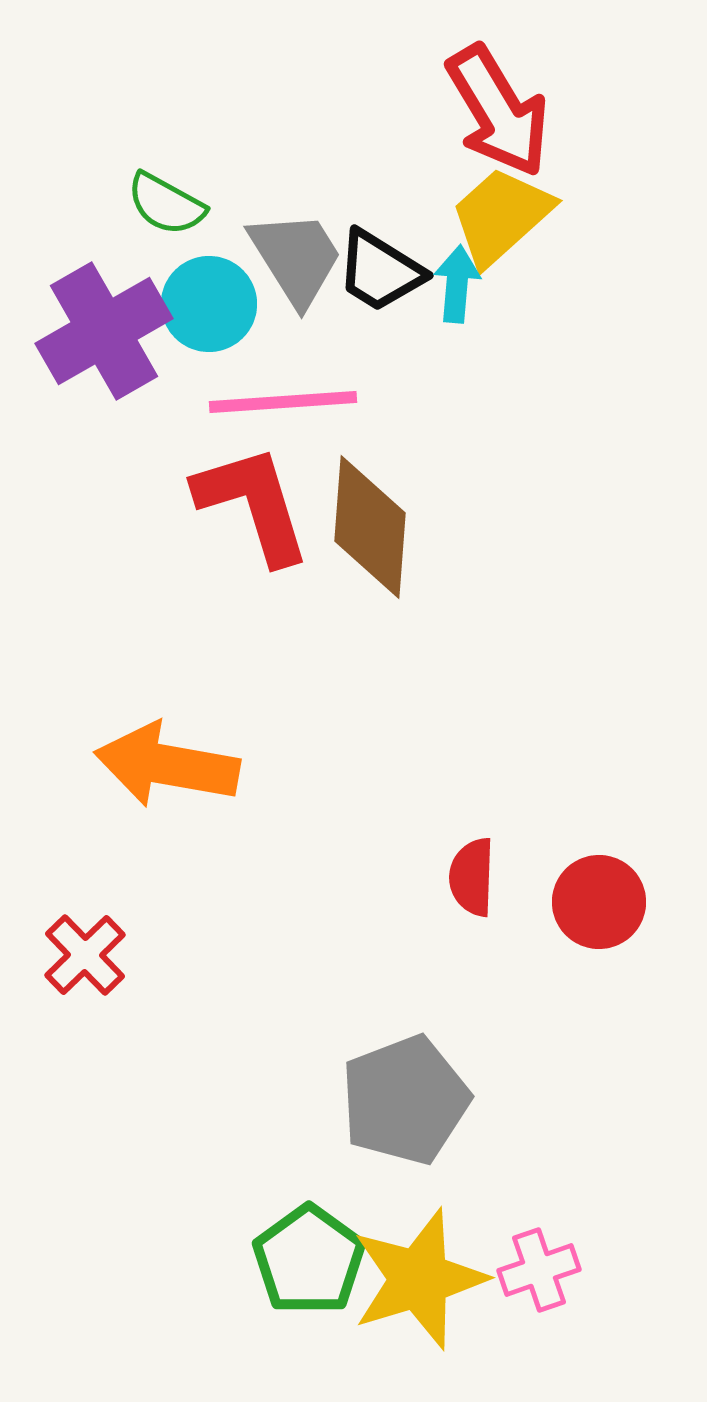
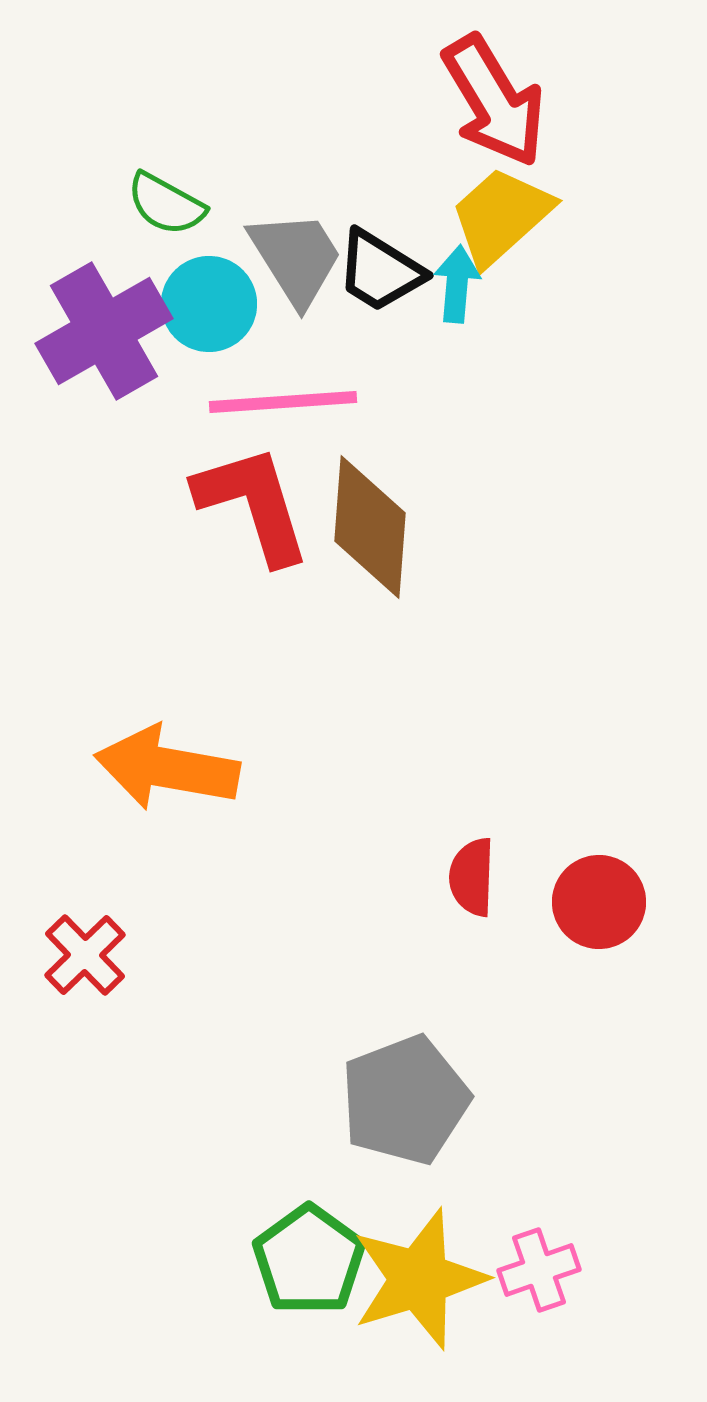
red arrow: moved 4 px left, 10 px up
orange arrow: moved 3 px down
